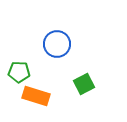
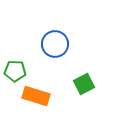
blue circle: moved 2 px left
green pentagon: moved 4 px left, 1 px up
